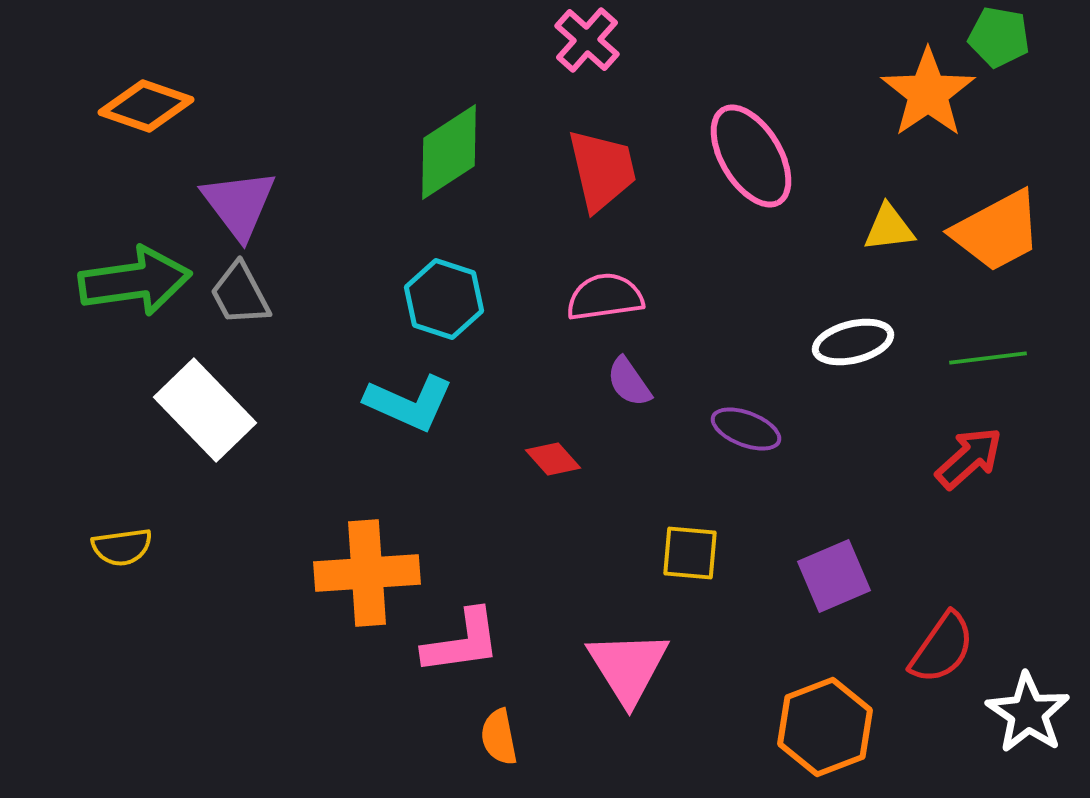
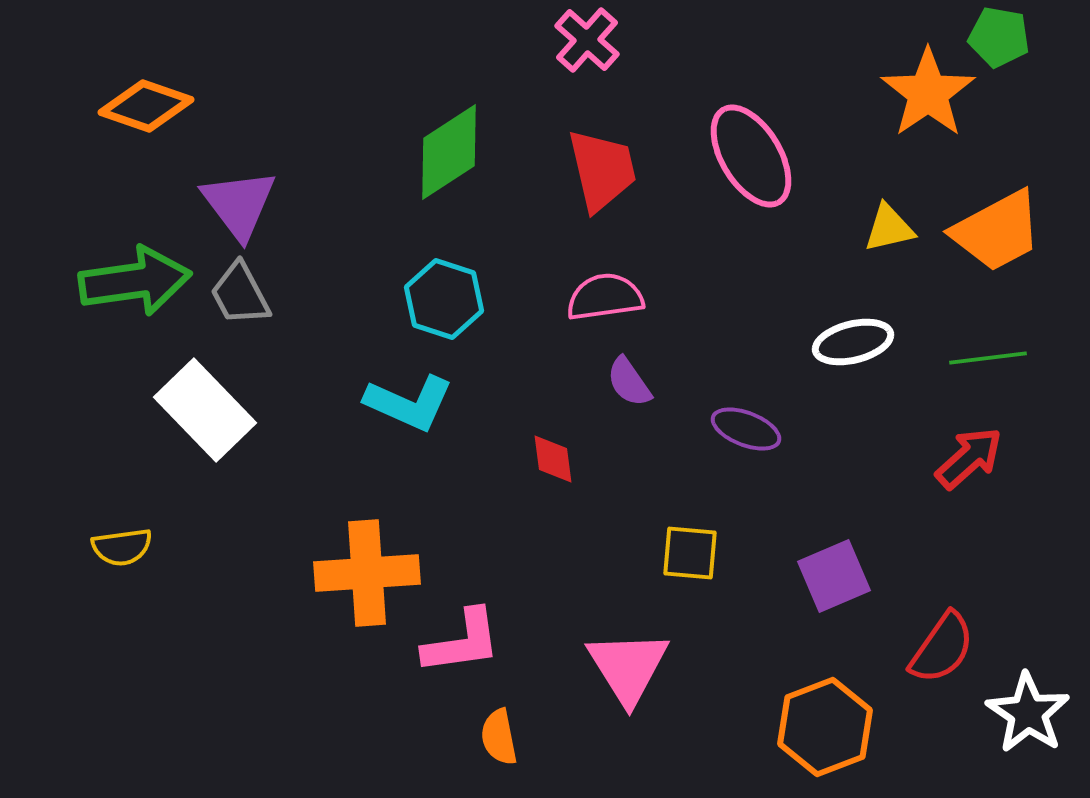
yellow triangle: rotated 6 degrees counterclockwise
red diamond: rotated 34 degrees clockwise
